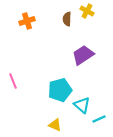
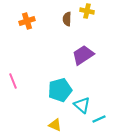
yellow cross: rotated 16 degrees counterclockwise
